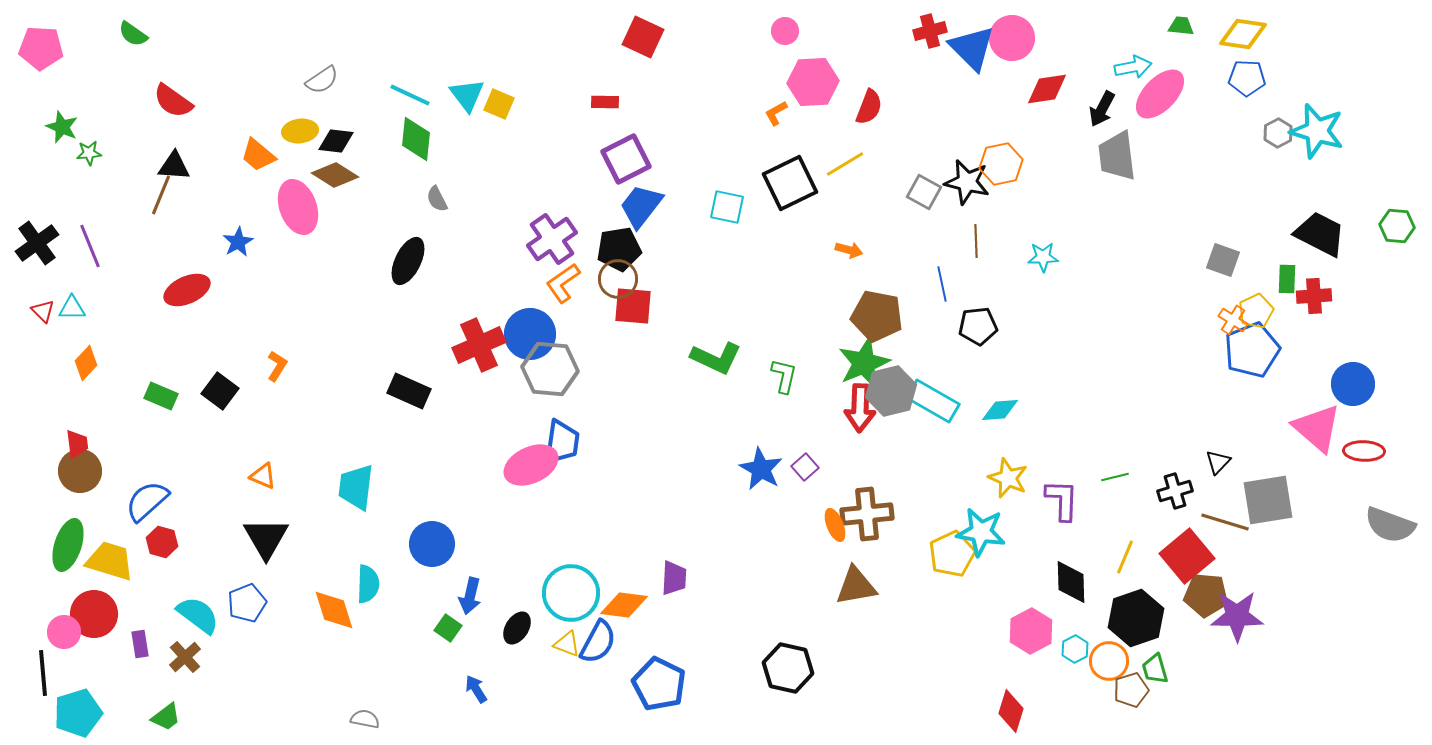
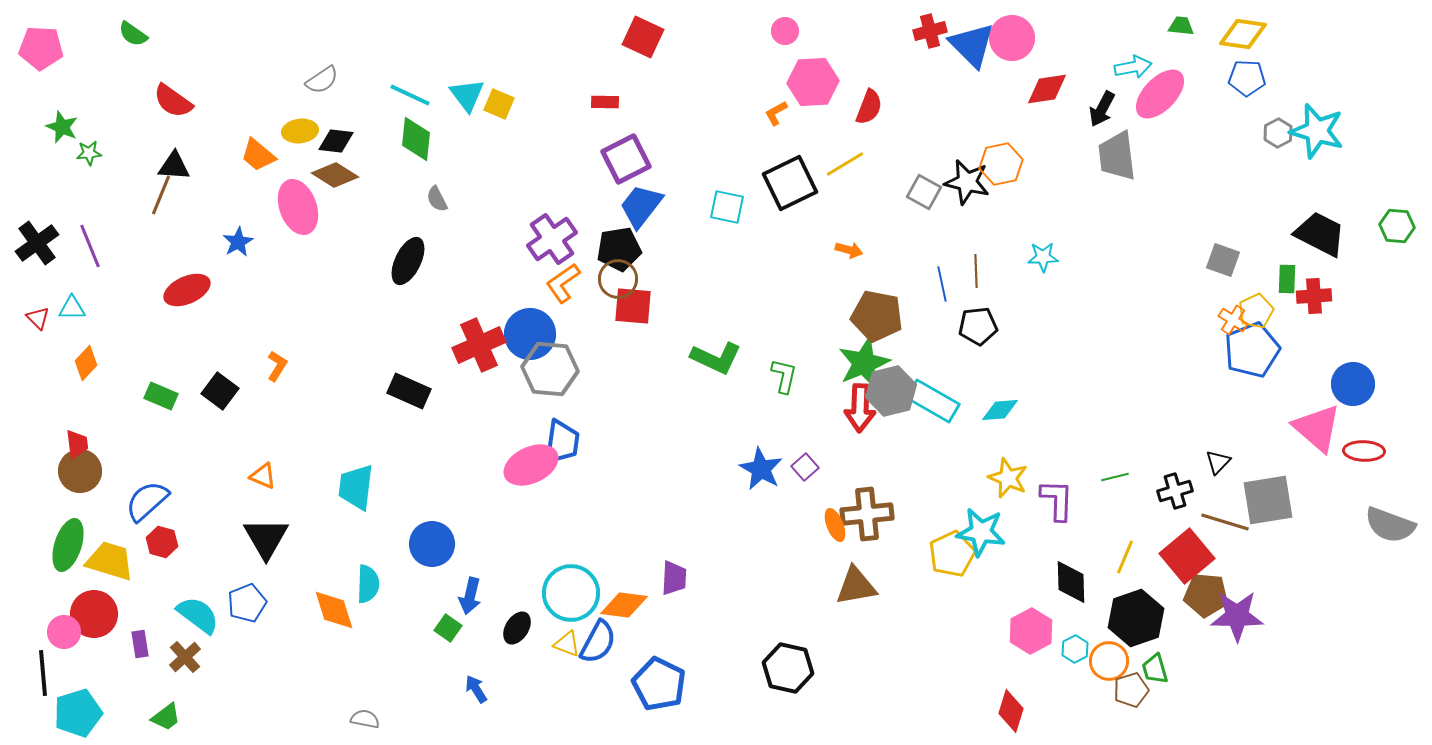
blue triangle at (972, 48): moved 3 px up
brown line at (976, 241): moved 30 px down
red triangle at (43, 311): moved 5 px left, 7 px down
purple L-shape at (1062, 500): moved 5 px left
